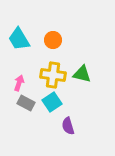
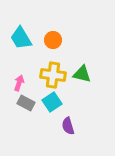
cyan trapezoid: moved 2 px right, 1 px up
